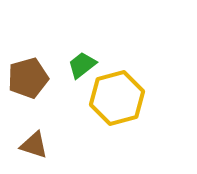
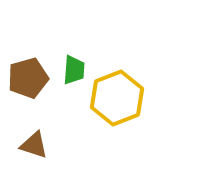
green trapezoid: moved 8 px left, 5 px down; rotated 132 degrees clockwise
yellow hexagon: rotated 6 degrees counterclockwise
